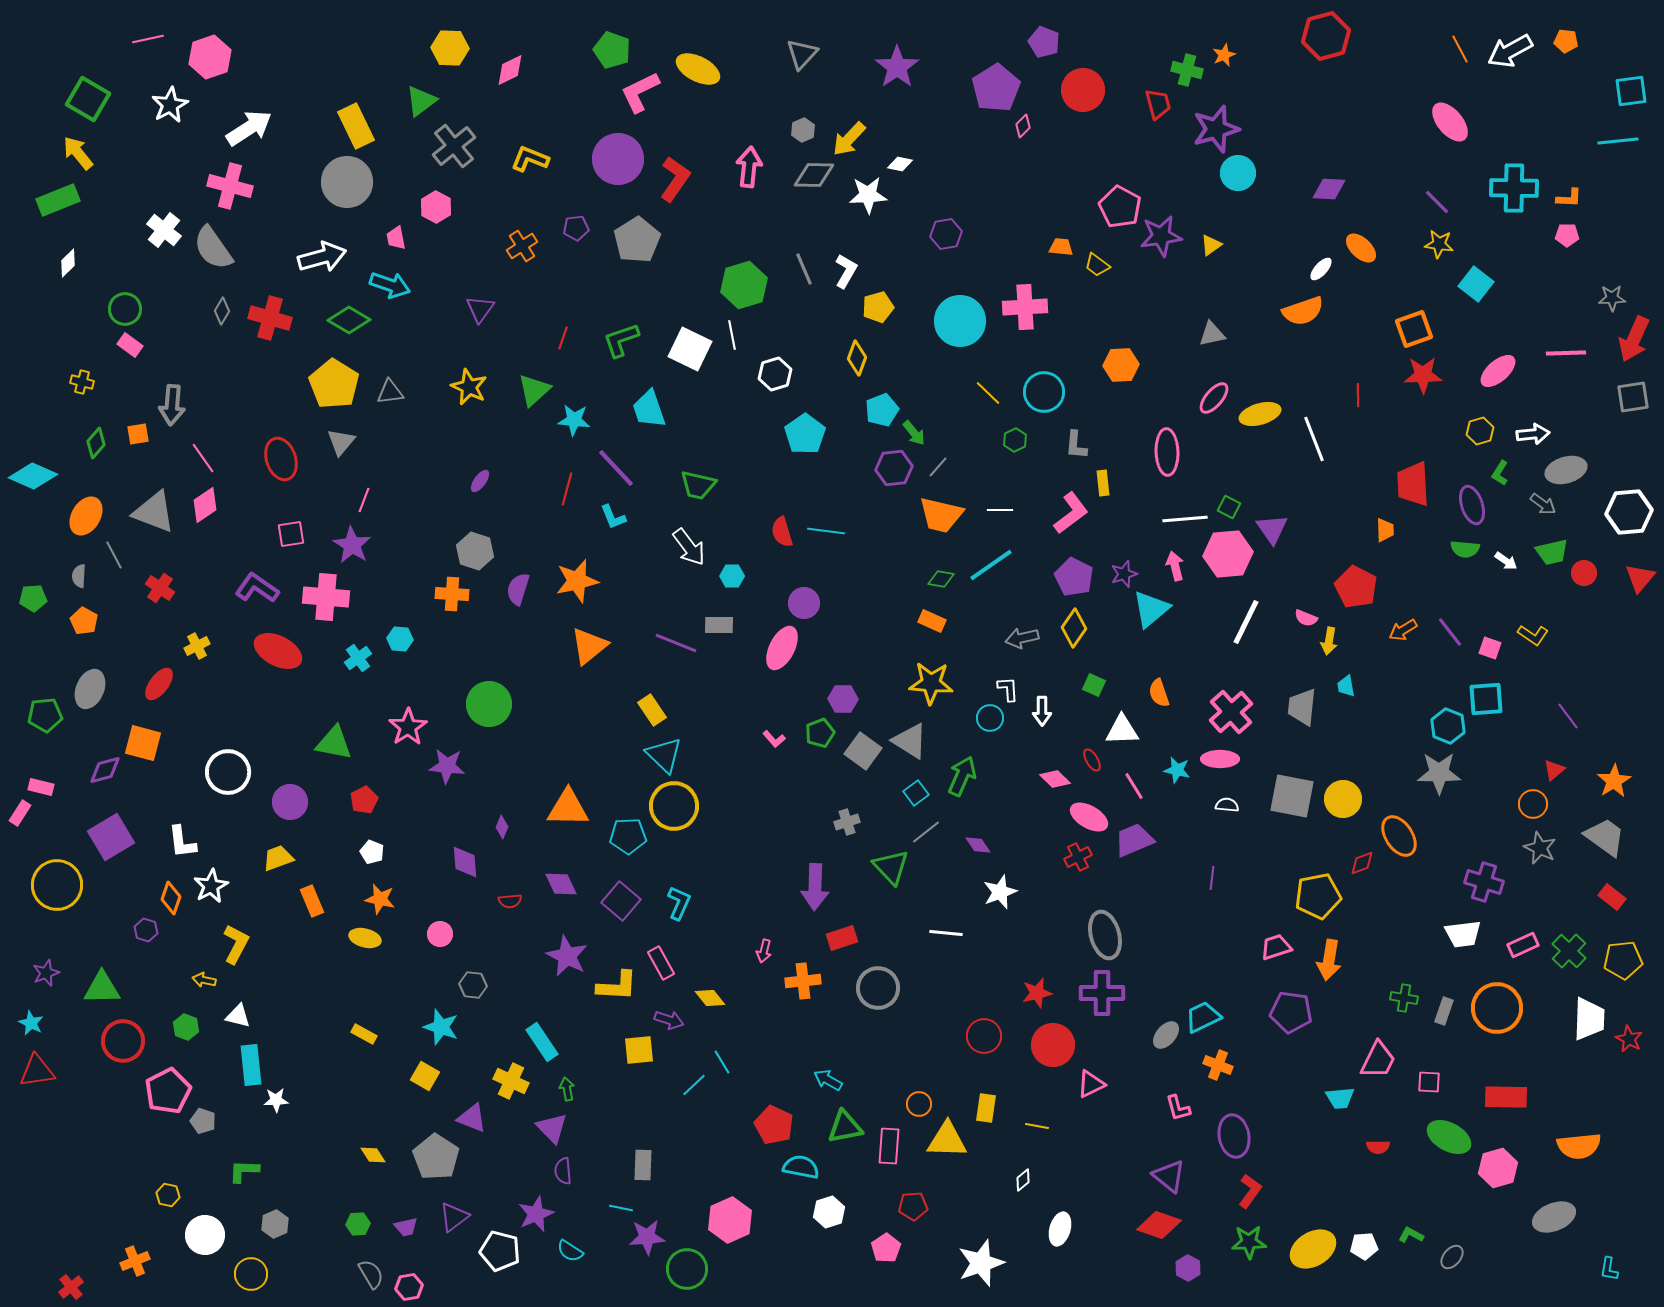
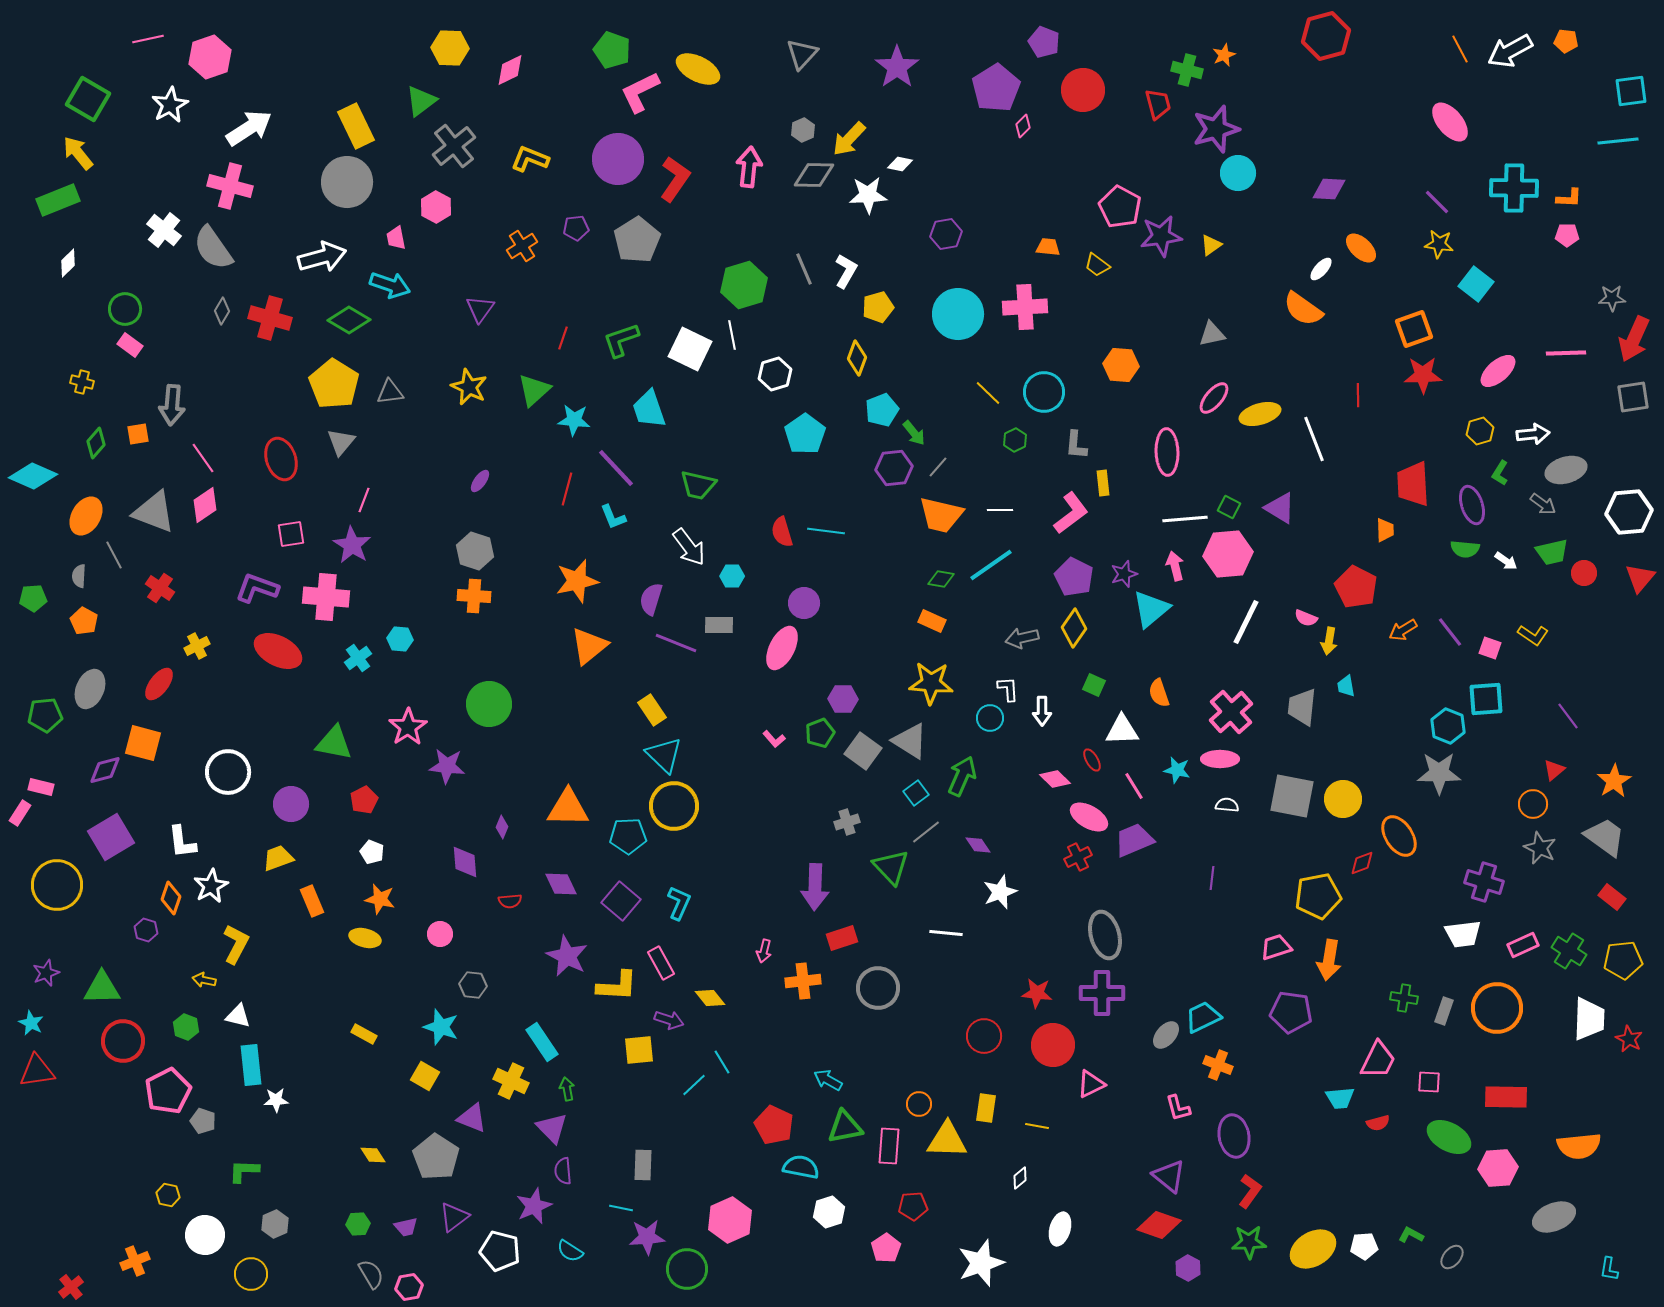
orange trapezoid at (1061, 247): moved 13 px left
orange semicircle at (1303, 311): moved 2 px up; rotated 54 degrees clockwise
cyan circle at (960, 321): moved 2 px left, 7 px up
orange hexagon at (1121, 365): rotated 8 degrees clockwise
purple triangle at (1272, 529): moved 8 px right, 21 px up; rotated 24 degrees counterclockwise
purple L-shape at (257, 588): rotated 15 degrees counterclockwise
purple semicircle at (518, 589): moved 133 px right, 10 px down
orange cross at (452, 594): moved 22 px right, 2 px down
purple circle at (290, 802): moved 1 px right, 2 px down
green cross at (1569, 951): rotated 12 degrees counterclockwise
red star at (1037, 993): rotated 20 degrees clockwise
red semicircle at (1378, 1147): moved 24 px up; rotated 15 degrees counterclockwise
pink hexagon at (1498, 1168): rotated 12 degrees clockwise
white diamond at (1023, 1180): moved 3 px left, 2 px up
purple star at (536, 1214): moved 2 px left, 8 px up
